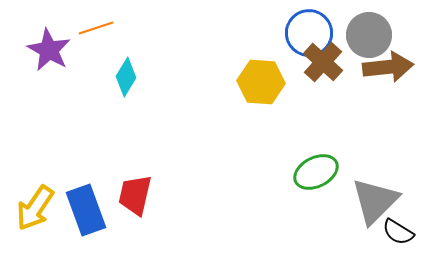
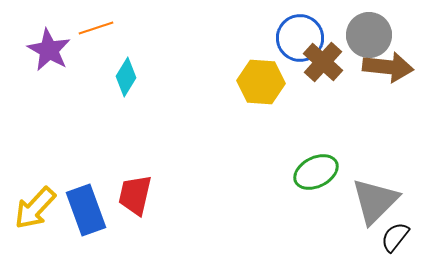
blue circle: moved 9 px left, 5 px down
brown arrow: rotated 12 degrees clockwise
yellow arrow: rotated 9 degrees clockwise
black semicircle: moved 3 px left, 5 px down; rotated 96 degrees clockwise
